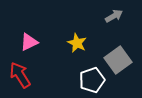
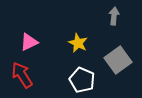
gray arrow: rotated 54 degrees counterclockwise
yellow star: moved 1 px right
red arrow: moved 2 px right
white pentagon: moved 10 px left; rotated 30 degrees counterclockwise
